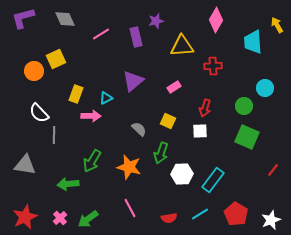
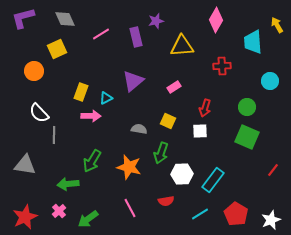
yellow square at (56, 59): moved 1 px right, 10 px up
red cross at (213, 66): moved 9 px right
cyan circle at (265, 88): moved 5 px right, 7 px up
yellow rectangle at (76, 94): moved 5 px right, 2 px up
green circle at (244, 106): moved 3 px right, 1 px down
gray semicircle at (139, 129): rotated 35 degrees counterclockwise
pink cross at (60, 218): moved 1 px left, 7 px up
red semicircle at (169, 218): moved 3 px left, 17 px up
